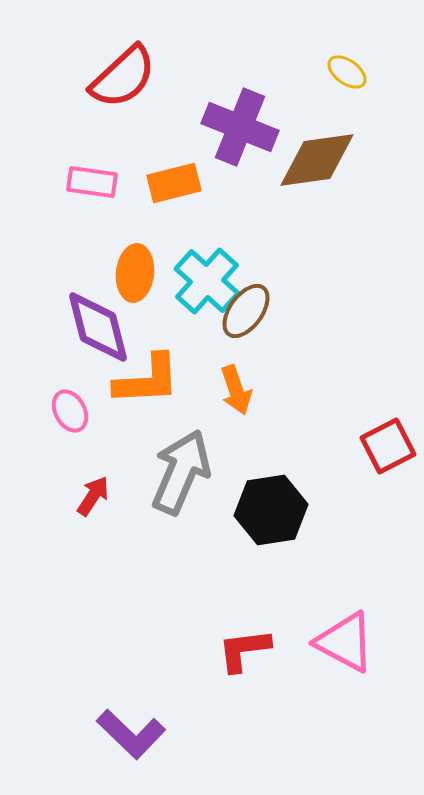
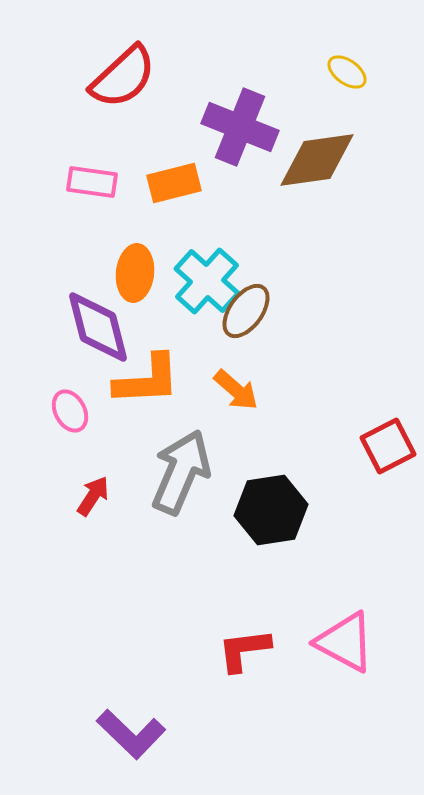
orange arrow: rotated 30 degrees counterclockwise
